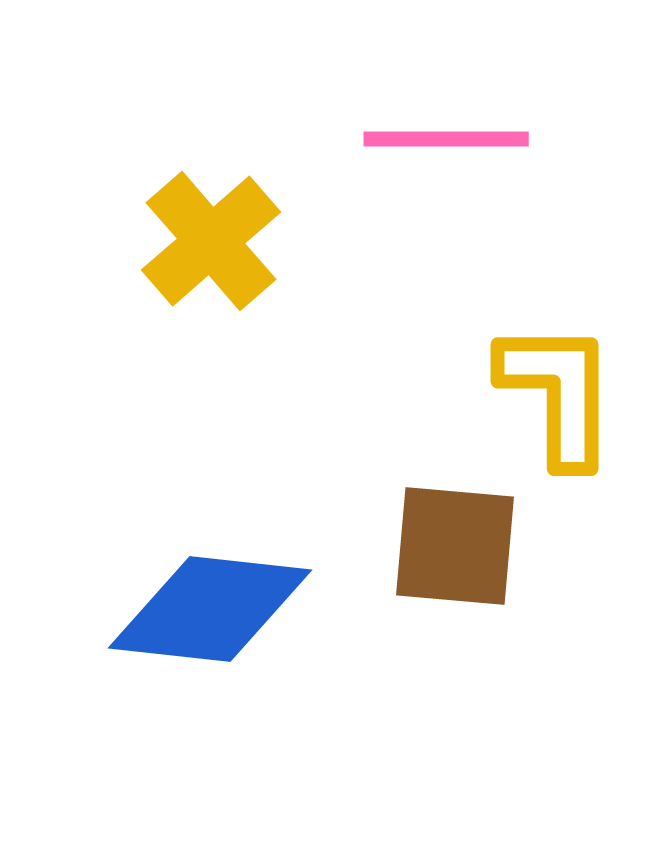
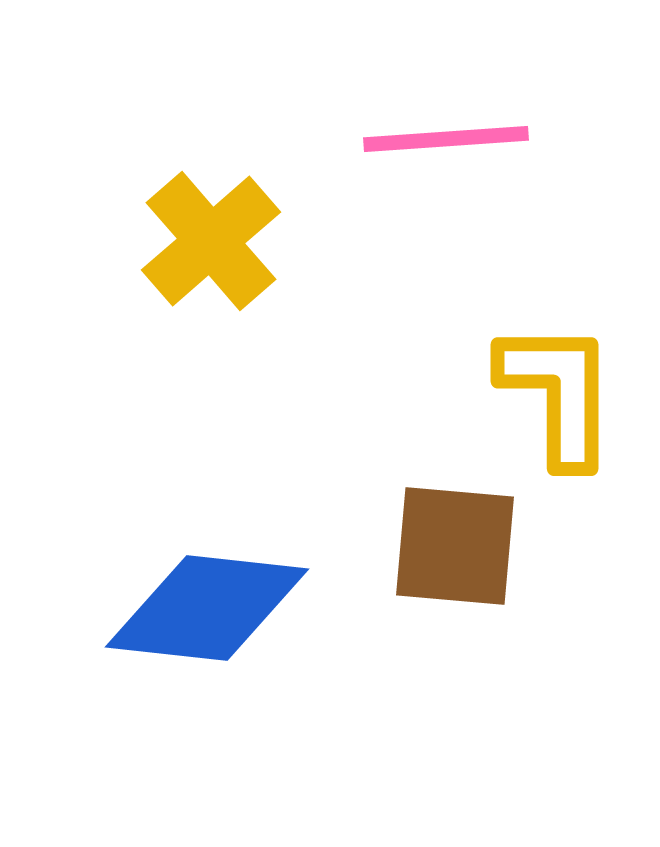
pink line: rotated 4 degrees counterclockwise
blue diamond: moved 3 px left, 1 px up
